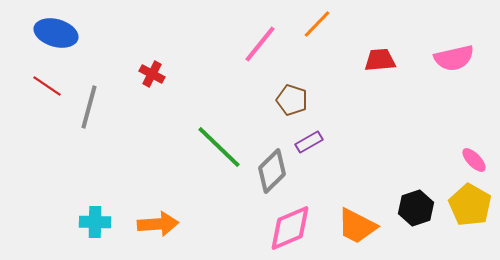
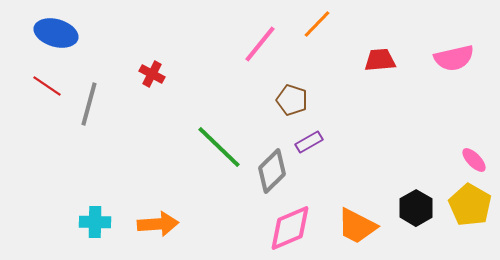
gray line: moved 3 px up
black hexagon: rotated 12 degrees counterclockwise
